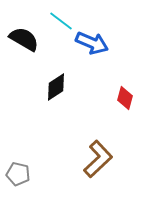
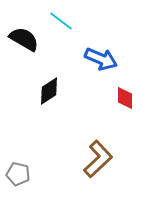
blue arrow: moved 9 px right, 16 px down
black diamond: moved 7 px left, 4 px down
red diamond: rotated 15 degrees counterclockwise
